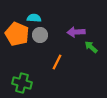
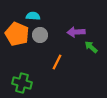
cyan semicircle: moved 1 px left, 2 px up
